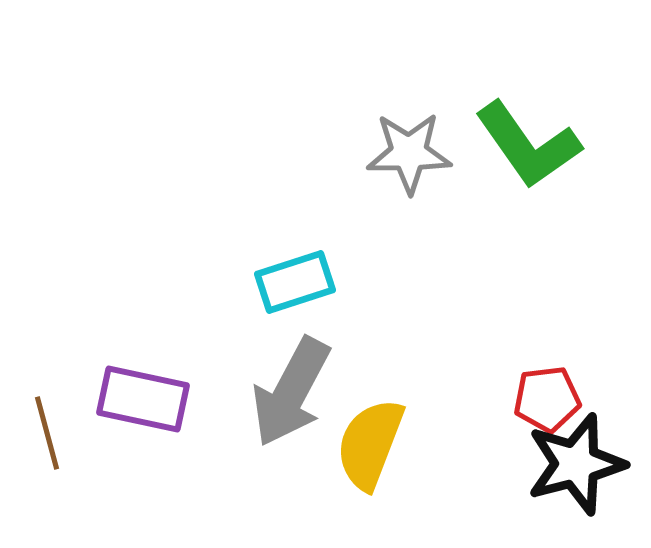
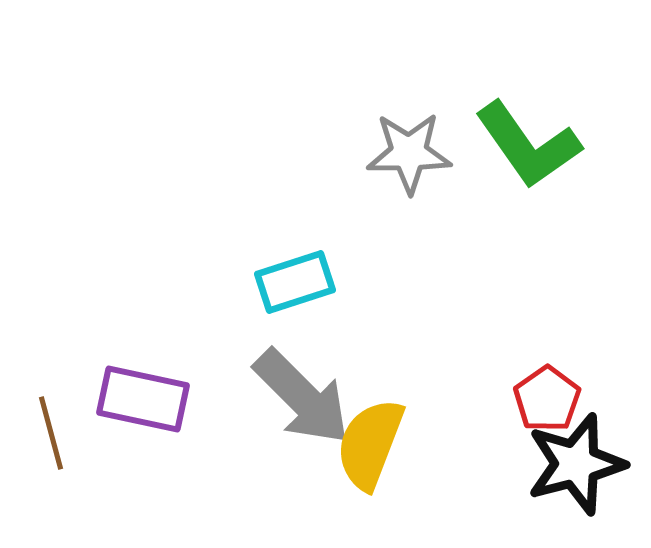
gray arrow: moved 11 px right, 5 px down; rotated 73 degrees counterclockwise
red pentagon: rotated 28 degrees counterclockwise
brown line: moved 4 px right
